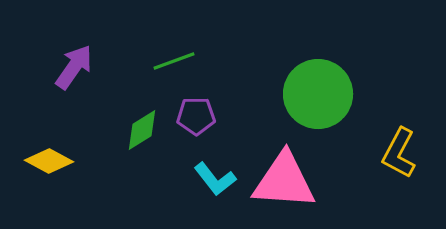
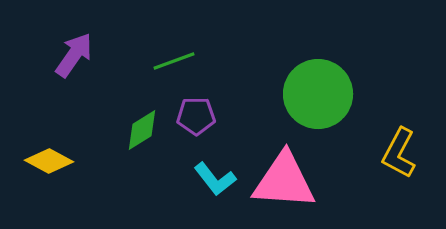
purple arrow: moved 12 px up
